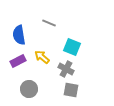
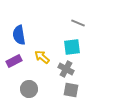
gray line: moved 29 px right
cyan square: rotated 30 degrees counterclockwise
purple rectangle: moved 4 px left
